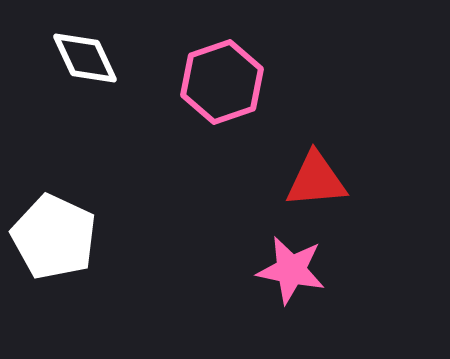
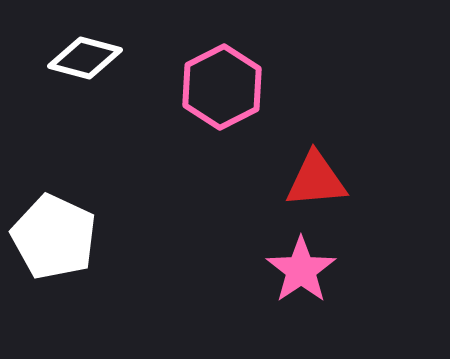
white diamond: rotated 50 degrees counterclockwise
pink hexagon: moved 5 px down; rotated 8 degrees counterclockwise
pink star: moved 10 px right; rotated 26 degrees clockwise
